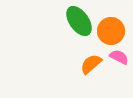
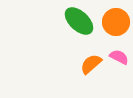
green ellipse: rotated 12 degrees counterclockwise
orange circle: moved 5 px right, 9 px up
